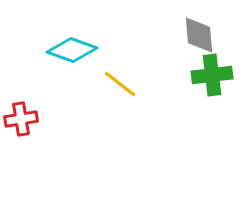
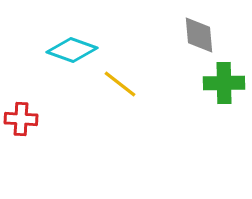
green cross: moved 12 px right, 8 px down; rotated 6 degrees clockwise
red cross: rotated 12 degrees clockwise
